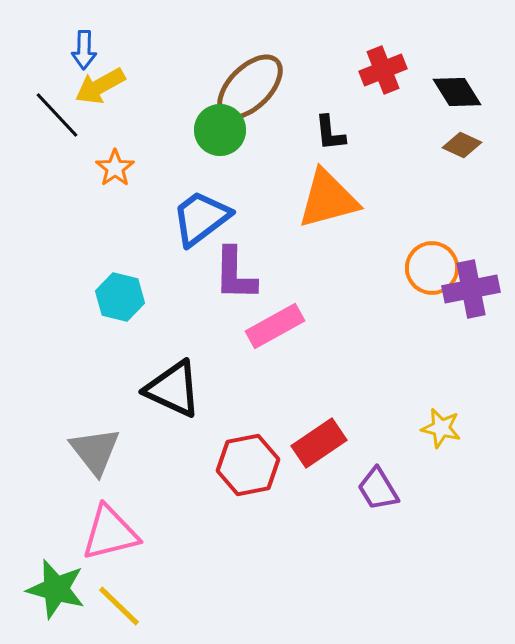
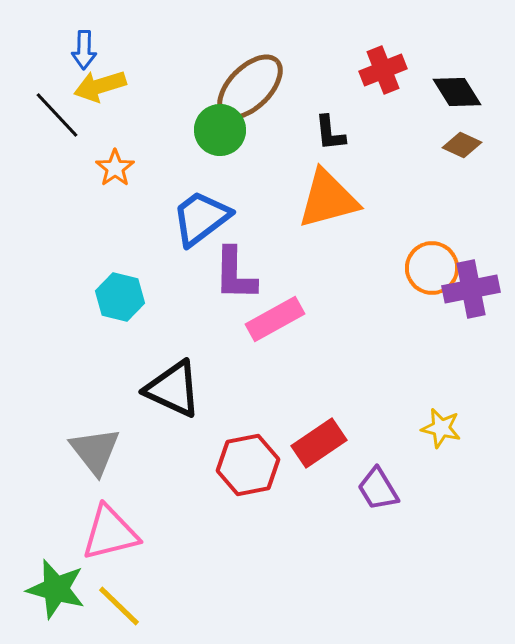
yellow arrow: rotated 12 degrees clockwise
pink rectangle: moved 7 px up
